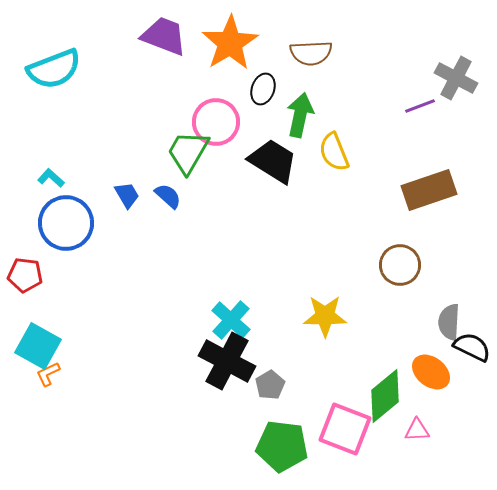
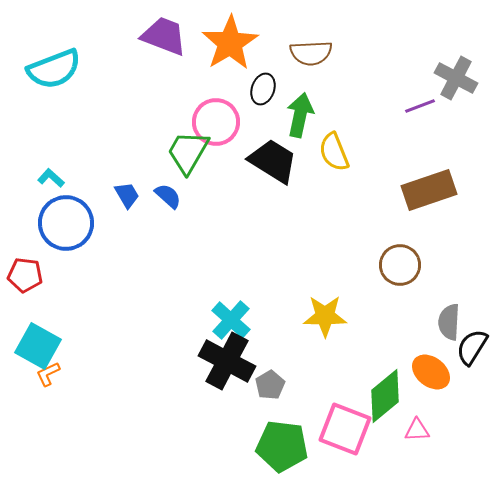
black semicircle: rotated 84 degrees counterclockwise
